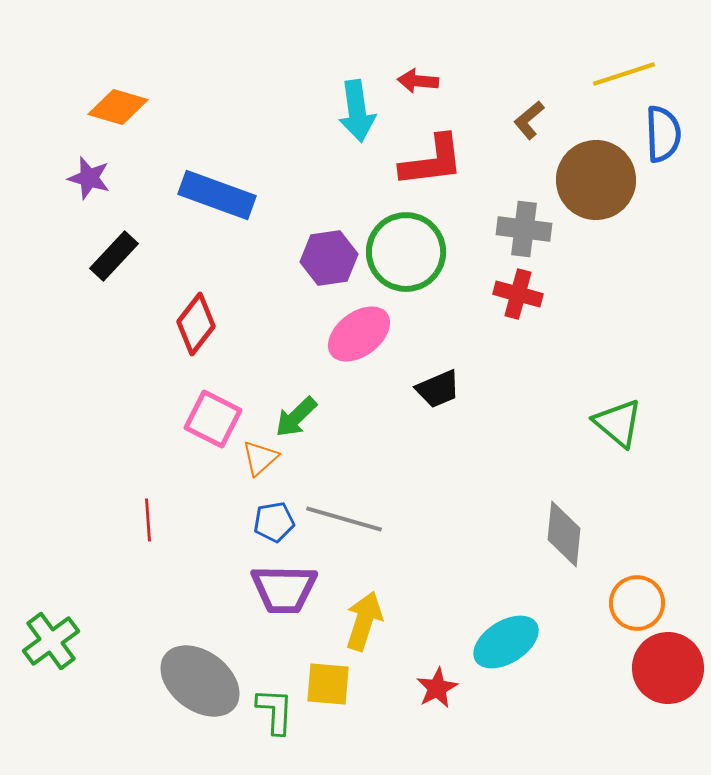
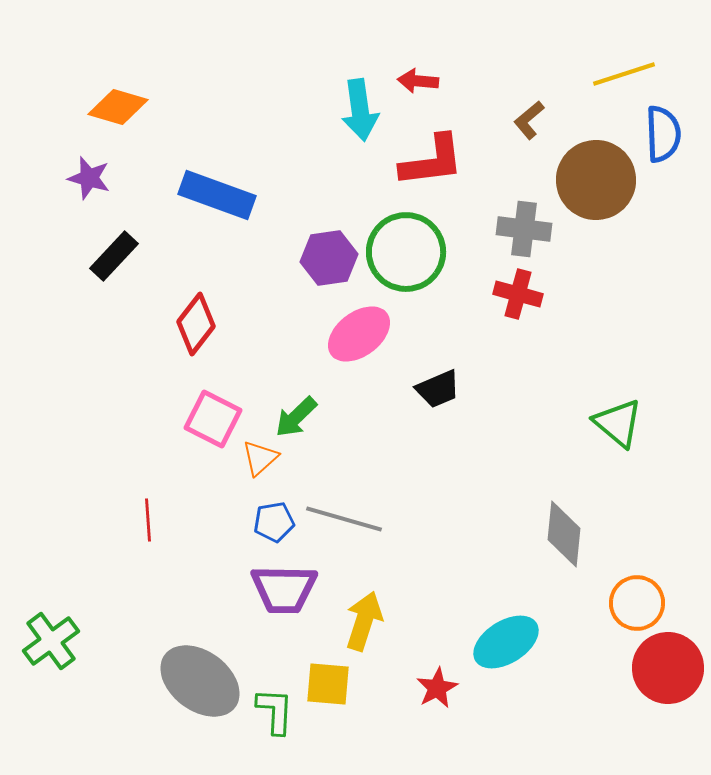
cyan arrow: moved 3 px right, 1 px up
